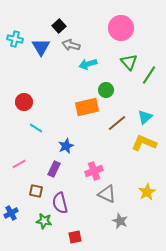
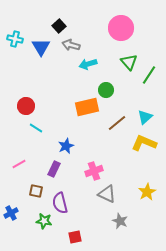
red circle: moved 2 px right, 4 px down
